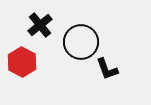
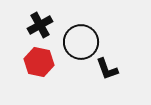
black cross: rotated 10 degrees clockwise
red hexagon: moved 17 px right; rotated 16 degrees counterclockwise
